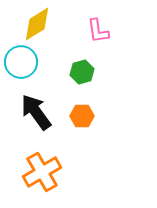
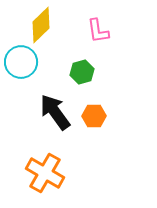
yellow diamond: moved 4 px right, 1 px down; rotated 12 degrees counterclockwise
black arrow: moved 19 px right
orange hexagon: moved 12 px right
orange cross: moved 3 px right, 1 px down; rotated 30 degrees counterclockwise
